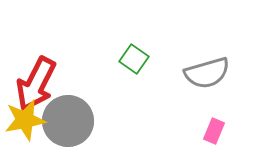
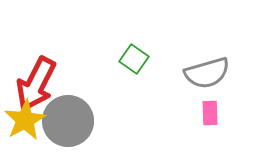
yellow star: rotated 18 degrees counterclockwise
pink rectangle: moved 4 px left, 18 px up; rotated 25 degrees counterclockwise
